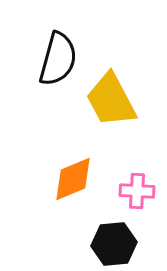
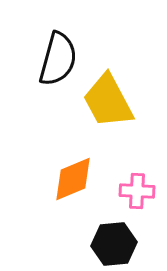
yellow trapezoid: moved 3 px left, 1 px down
